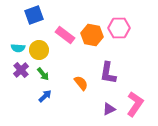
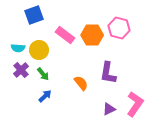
pink hexagon: rotated 15 degrees clockwise
orange hexagon: rotated 10 degrees counterclockwise
